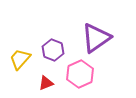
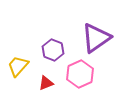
yellow trapezoid: moved 2 px left, 7 px down
